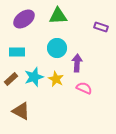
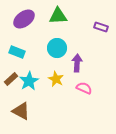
cyan rectangle: rotated 21 degrees clockwise
cyan star: moved 5 px left, 4 px down; rotated 12 degrees counterclockwise
